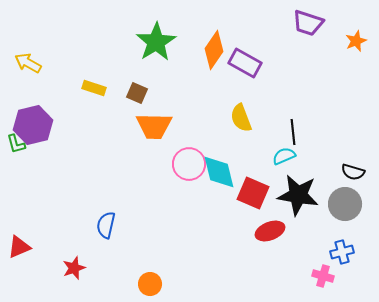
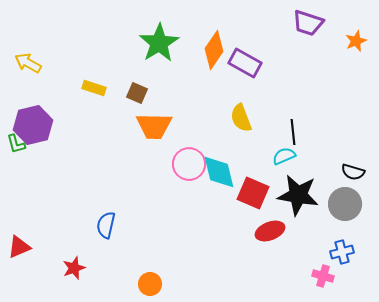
green star: moved 3 px right, 1 px down
